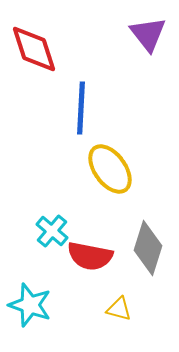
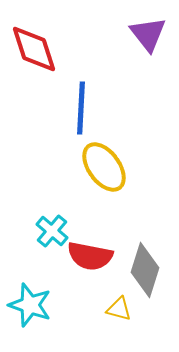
yellow ellipse: moved 6 px left, 2 px up
gray diamond: moved 3 px left, 22 px down
